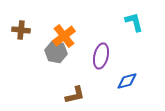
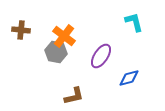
orange cross: rotated 15 degrees counterclockwise
purple ellipse: rotated 20 degrees clockwise
blue diamond: moved 2 px right, 3 px up
brown L-shape: moved 1 px left, 1 px down
